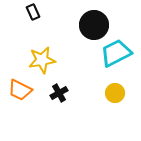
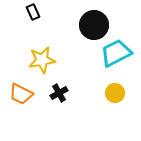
orange trapezoid: moved 1 px right, 4 px down
